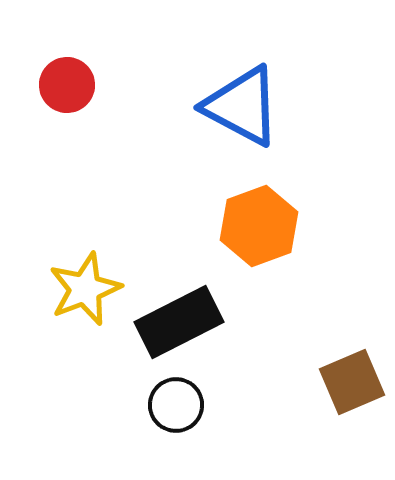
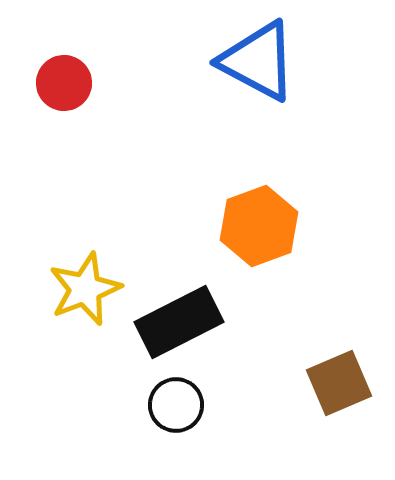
red circle: moved 3 px left, 2 px up
blue triangle: moved 16 px right, 45 px up
brown square: moved 13 px left, 1 px down
